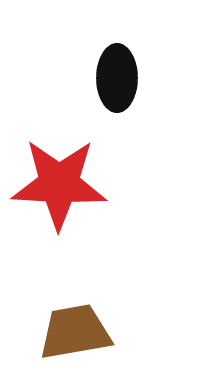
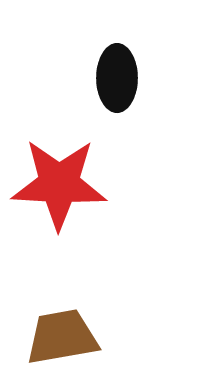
brown trapezoid: moved 13 px left, 5 px down
